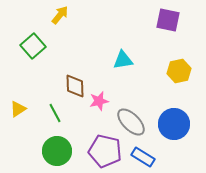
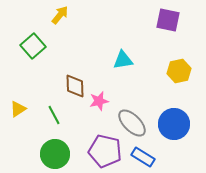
green line: moved 1 px left, 2 px down
gray ellipse: moved 1 px right, 1 px down
green circle: moved 2 px left, 3 px down
